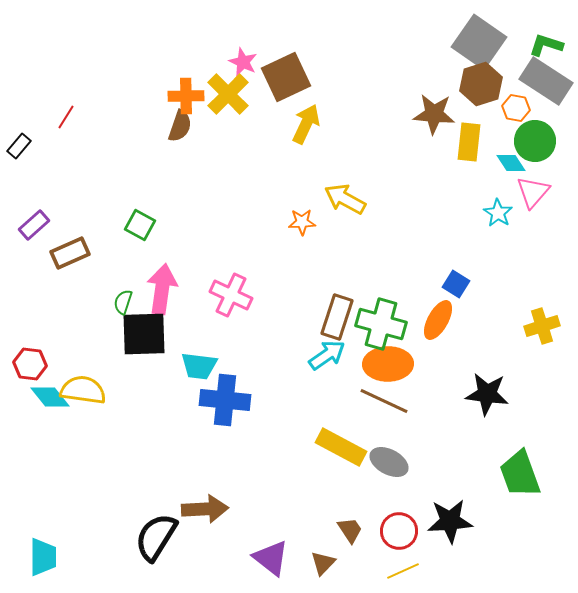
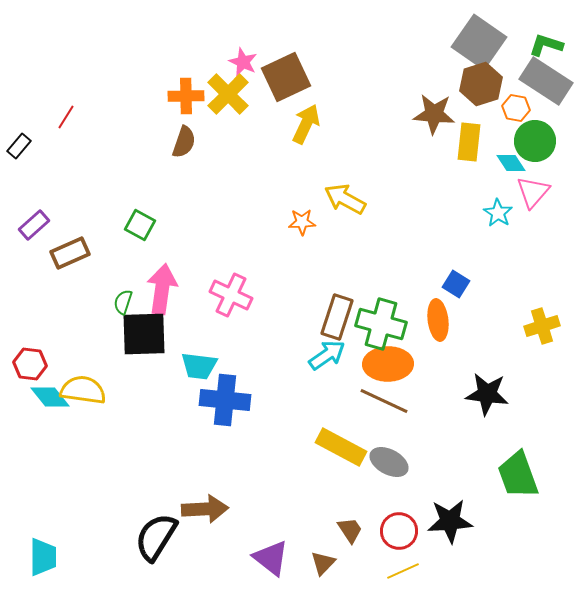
brown semicircle at (180, 126): moved 4 px right, 16 px down
orange ellipse at (438, 320): rotated 36 degrees counterclockwise
green trapezoid at (520, 474): moved 2 px left, 1 px down
